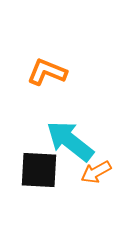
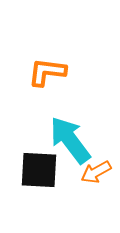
orange L-shape: rotated 15 degrees counterclockwise
cyan arrow: moved 1 px up; rotated 15 degrees clockwise
